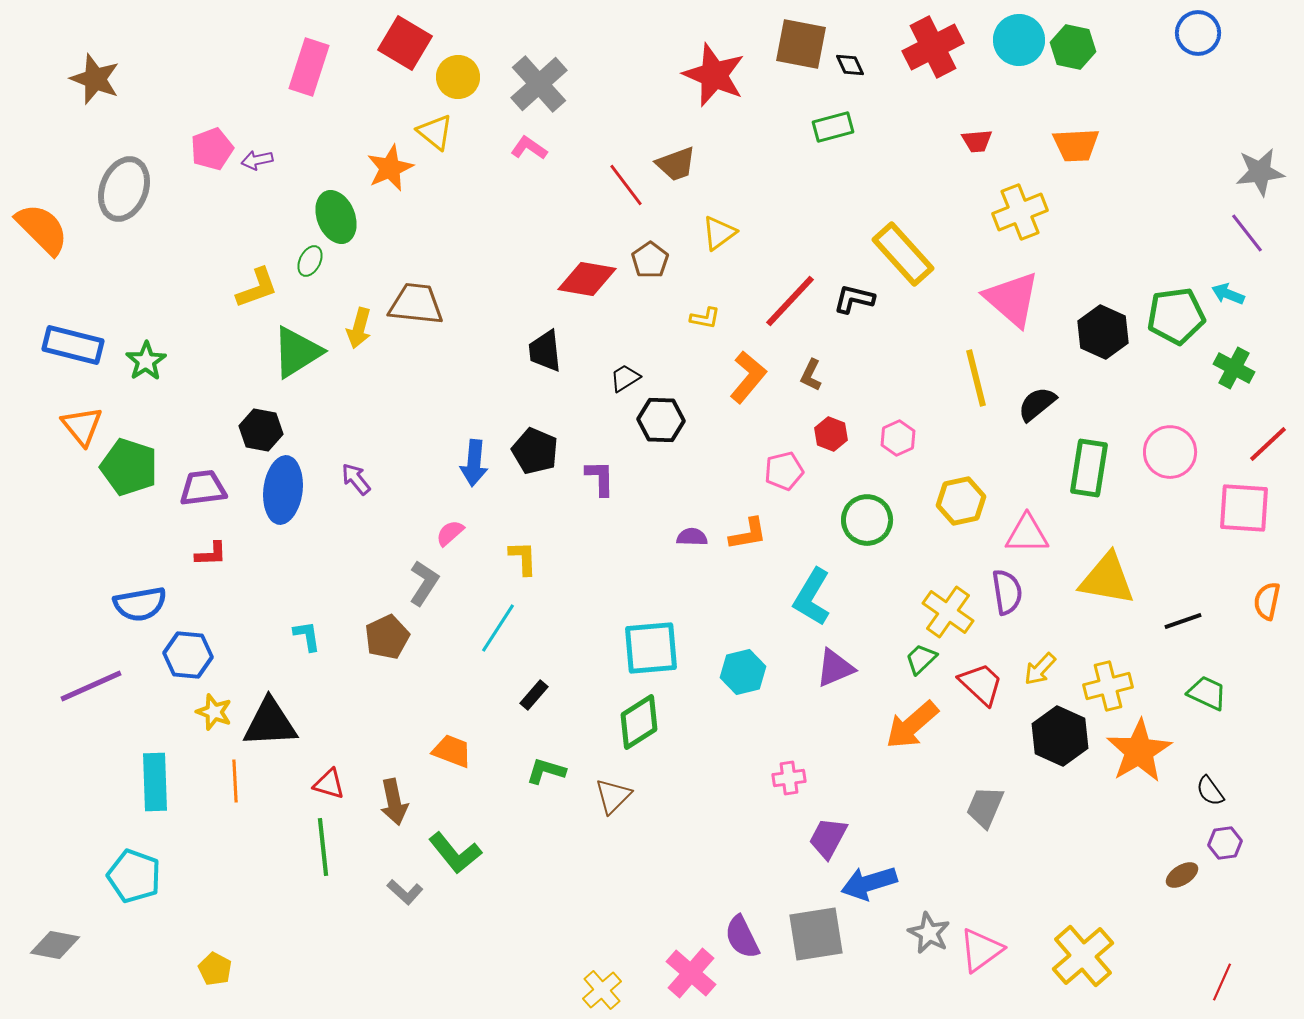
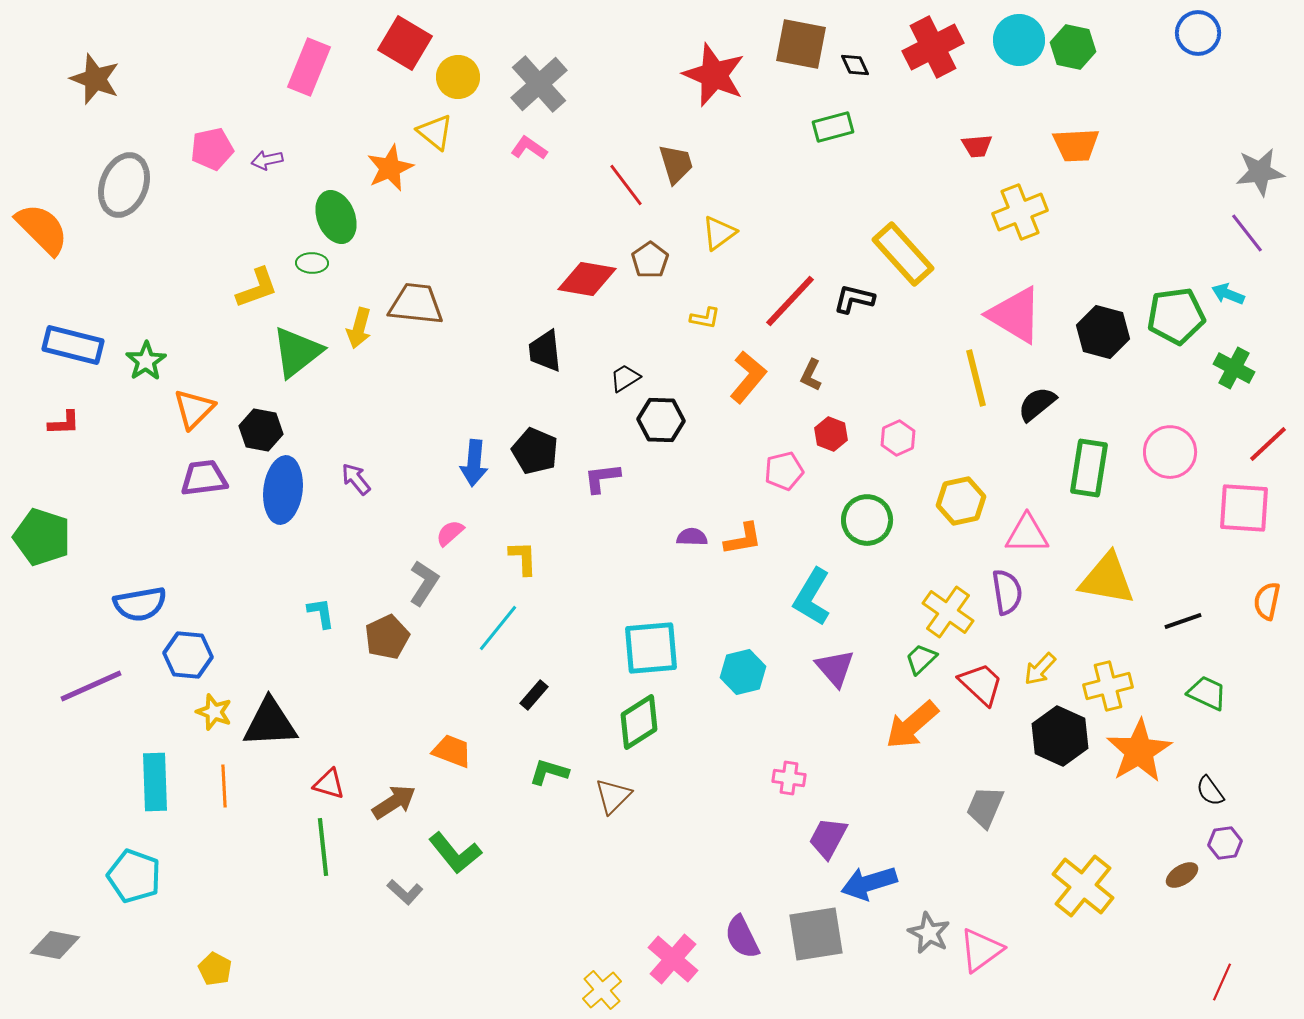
black diamond at (850, 65): moved 5 px right
pink rectangle at (309, 67): rotated 4 degrees clockwise
red trapezoid at (977, 141): moved 5 px down
pink pentagon at (212, 149): rotated 9 degrees clockwise
purple arrow at (257, 160): moved 10 px right
brown trapezoid at (676, 164): rotated 87 degrees counterclockwise
gray ellipse at (124, 189): moved 4 px up
green ellipse at (310, 261): moved 2 px right, 2 px down; rotated 64 degrees clockwise
pink triangle at (1012, 299): moved 3 px right, 16 px down; rotated 10 degrees counterclockwise
black hexagon at (1103, 332): rotated 9 degrees counterclockwise
green triangle at (297, 352): rotated 6 degrees counterclockwise
orange triangle at (82, 426): moved 112 px right, 17 px up; rotated 24 degrees clockwise
green pentagon at (129, 467): moved 87 px left, 70 px down
purple L-shape at (600, 478): moved 2 px right; rotated 96 degrees counterclockwise
purple trapezoid at (203, 488): moved 1 px right, 10 px up
orange L-shape at (748, 534): moved 5 px left, 5 px down
red L-shape at (211, 554): moved 147 px left, 131 px up
cyan line at (498, 628): rotated 6 degrees clockwise
cyan L-shape at (307, 636): moved 14 px right, 23 px up
purple triangle at (835, 668): rotated 48 degrees counterclockwise
green L-shape at (546, 771): moved 3 px right, 1 px down
pink cross at (789, 778): rotated 16 degrees clockwise
orange line at (235, 781): moved 11 px left, 5 px down
brown arrow at (394, 802): rotated 111 degrees counterclockwise
yellow cross at (1083, 956): moved 70 px up; rotated 10 degrees counterclockwise
pink cross at (691, 973): moved 18 px left, 14 px up
